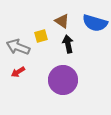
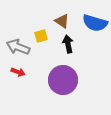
red arrow: rotated 128 degrees counterclockwise
